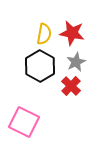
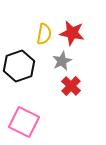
gray star: moved 14 px left, 1 px up
black hexagon: moved 21 px left; rotated 12 degrees clockwise
